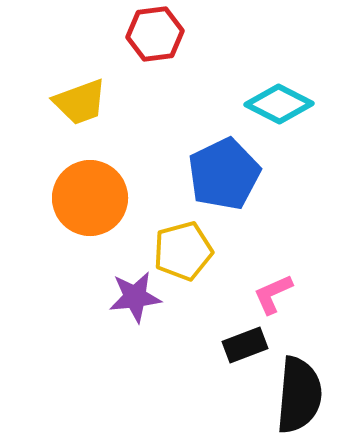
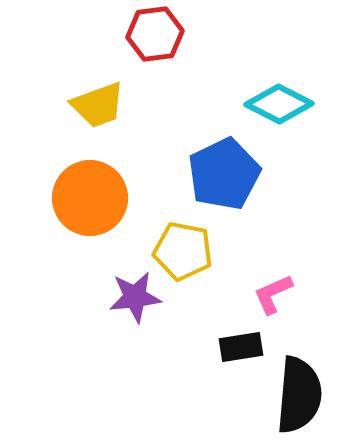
yellow trapezoid: moved 18 px right, 3 px down
yellow pentagon: rotated 26 degrees clockwise
black rectangle: moved 4 px left, 2 px down; rotated 12 degrees clockwise
